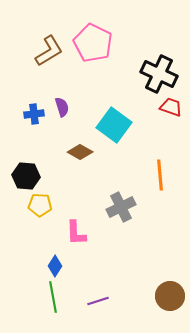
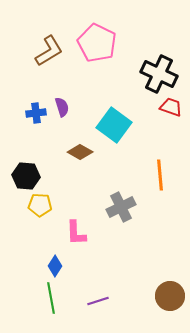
pink pentagon: moved 4 px right
blue cross: moved 2 px right, 1 px up
green line: moved 2 px left, 1 px down
